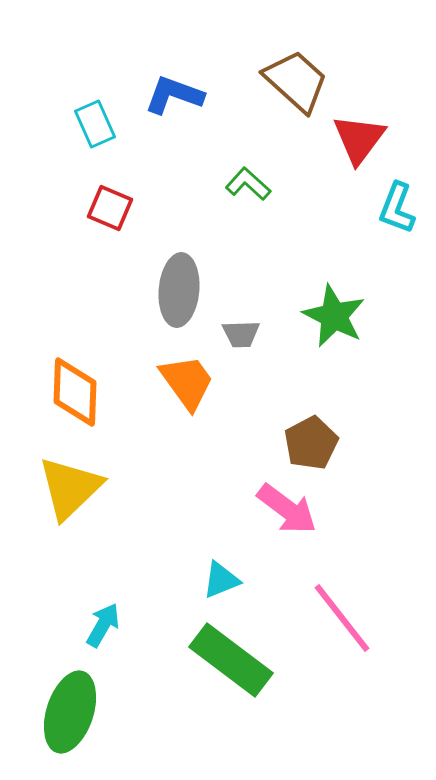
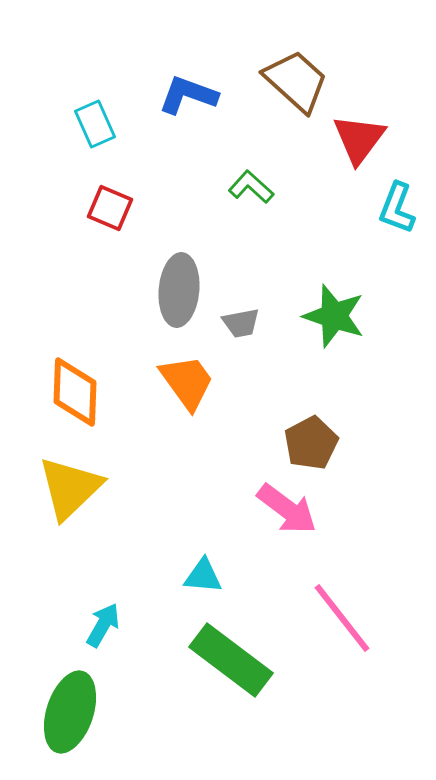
blue L-shape: moved 14 px right
green L-shape: moved 3 px right, 3 px down
green star: rotated 8 degrees counterclockwise
gray trapezoid: moved 11 px up; rotated 9 degrees counterclockwise
cyan triangle: moved 18 px left, 4 px up; rotated 27 degrees clockwise
